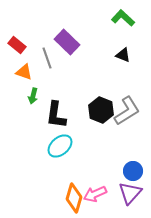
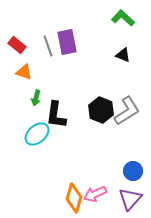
purple rectangle: rotated 35 degrees clockwise
gray line: moved 1 px right, 12 px up
green arrow: moved 3 px right, 2 px down
cyan ellipse: moved 23 px left, 12 px up
purple triangle: moved 6 px down
